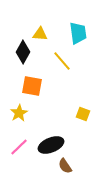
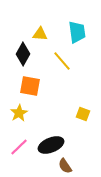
cyan trapezoid: moved 1 px left, 1 px up
black diamond: moved 2 px down
orange square: moved 2 px left
